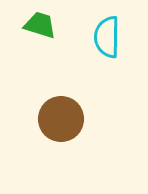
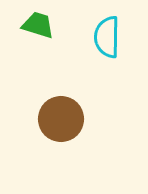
green trapezoid: moved 2 px left
